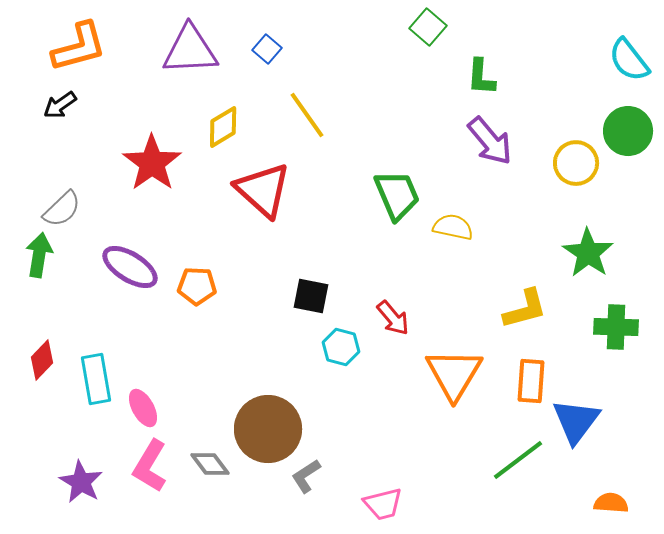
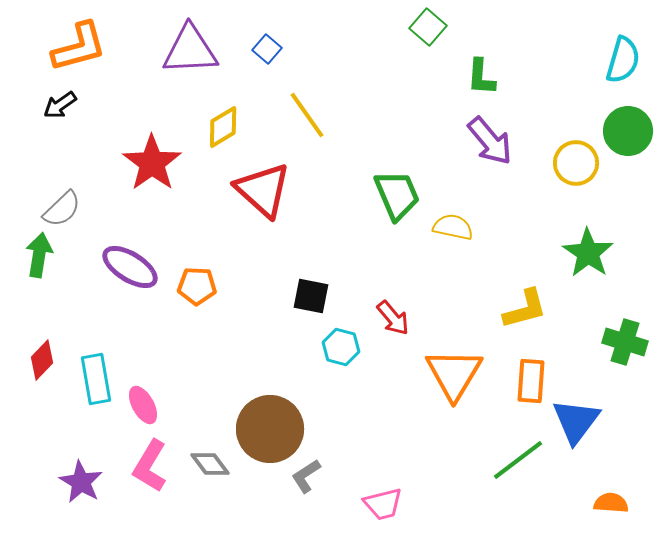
cyan semicircle: moved 6 px left; rotated 126 degrees counterclockwise
green cross: moved 9 px right, 15 px down; rotated 15 degrees clockwise
pink ellipse: moved 3 px up
brown circle: moved 2 px right
